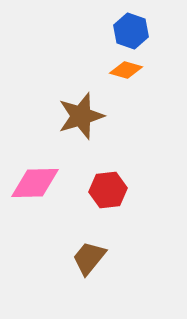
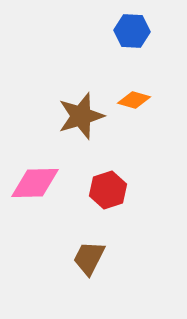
blue hexagon: moved 1 px right; rotated 16 degrees counterclockwise
orange diamond: moved 8 px right, 30 px down
red hexagon: rotated 12 degrees counterclockwise
brown trapezoid: rotated 12 degrees counterclockwise
